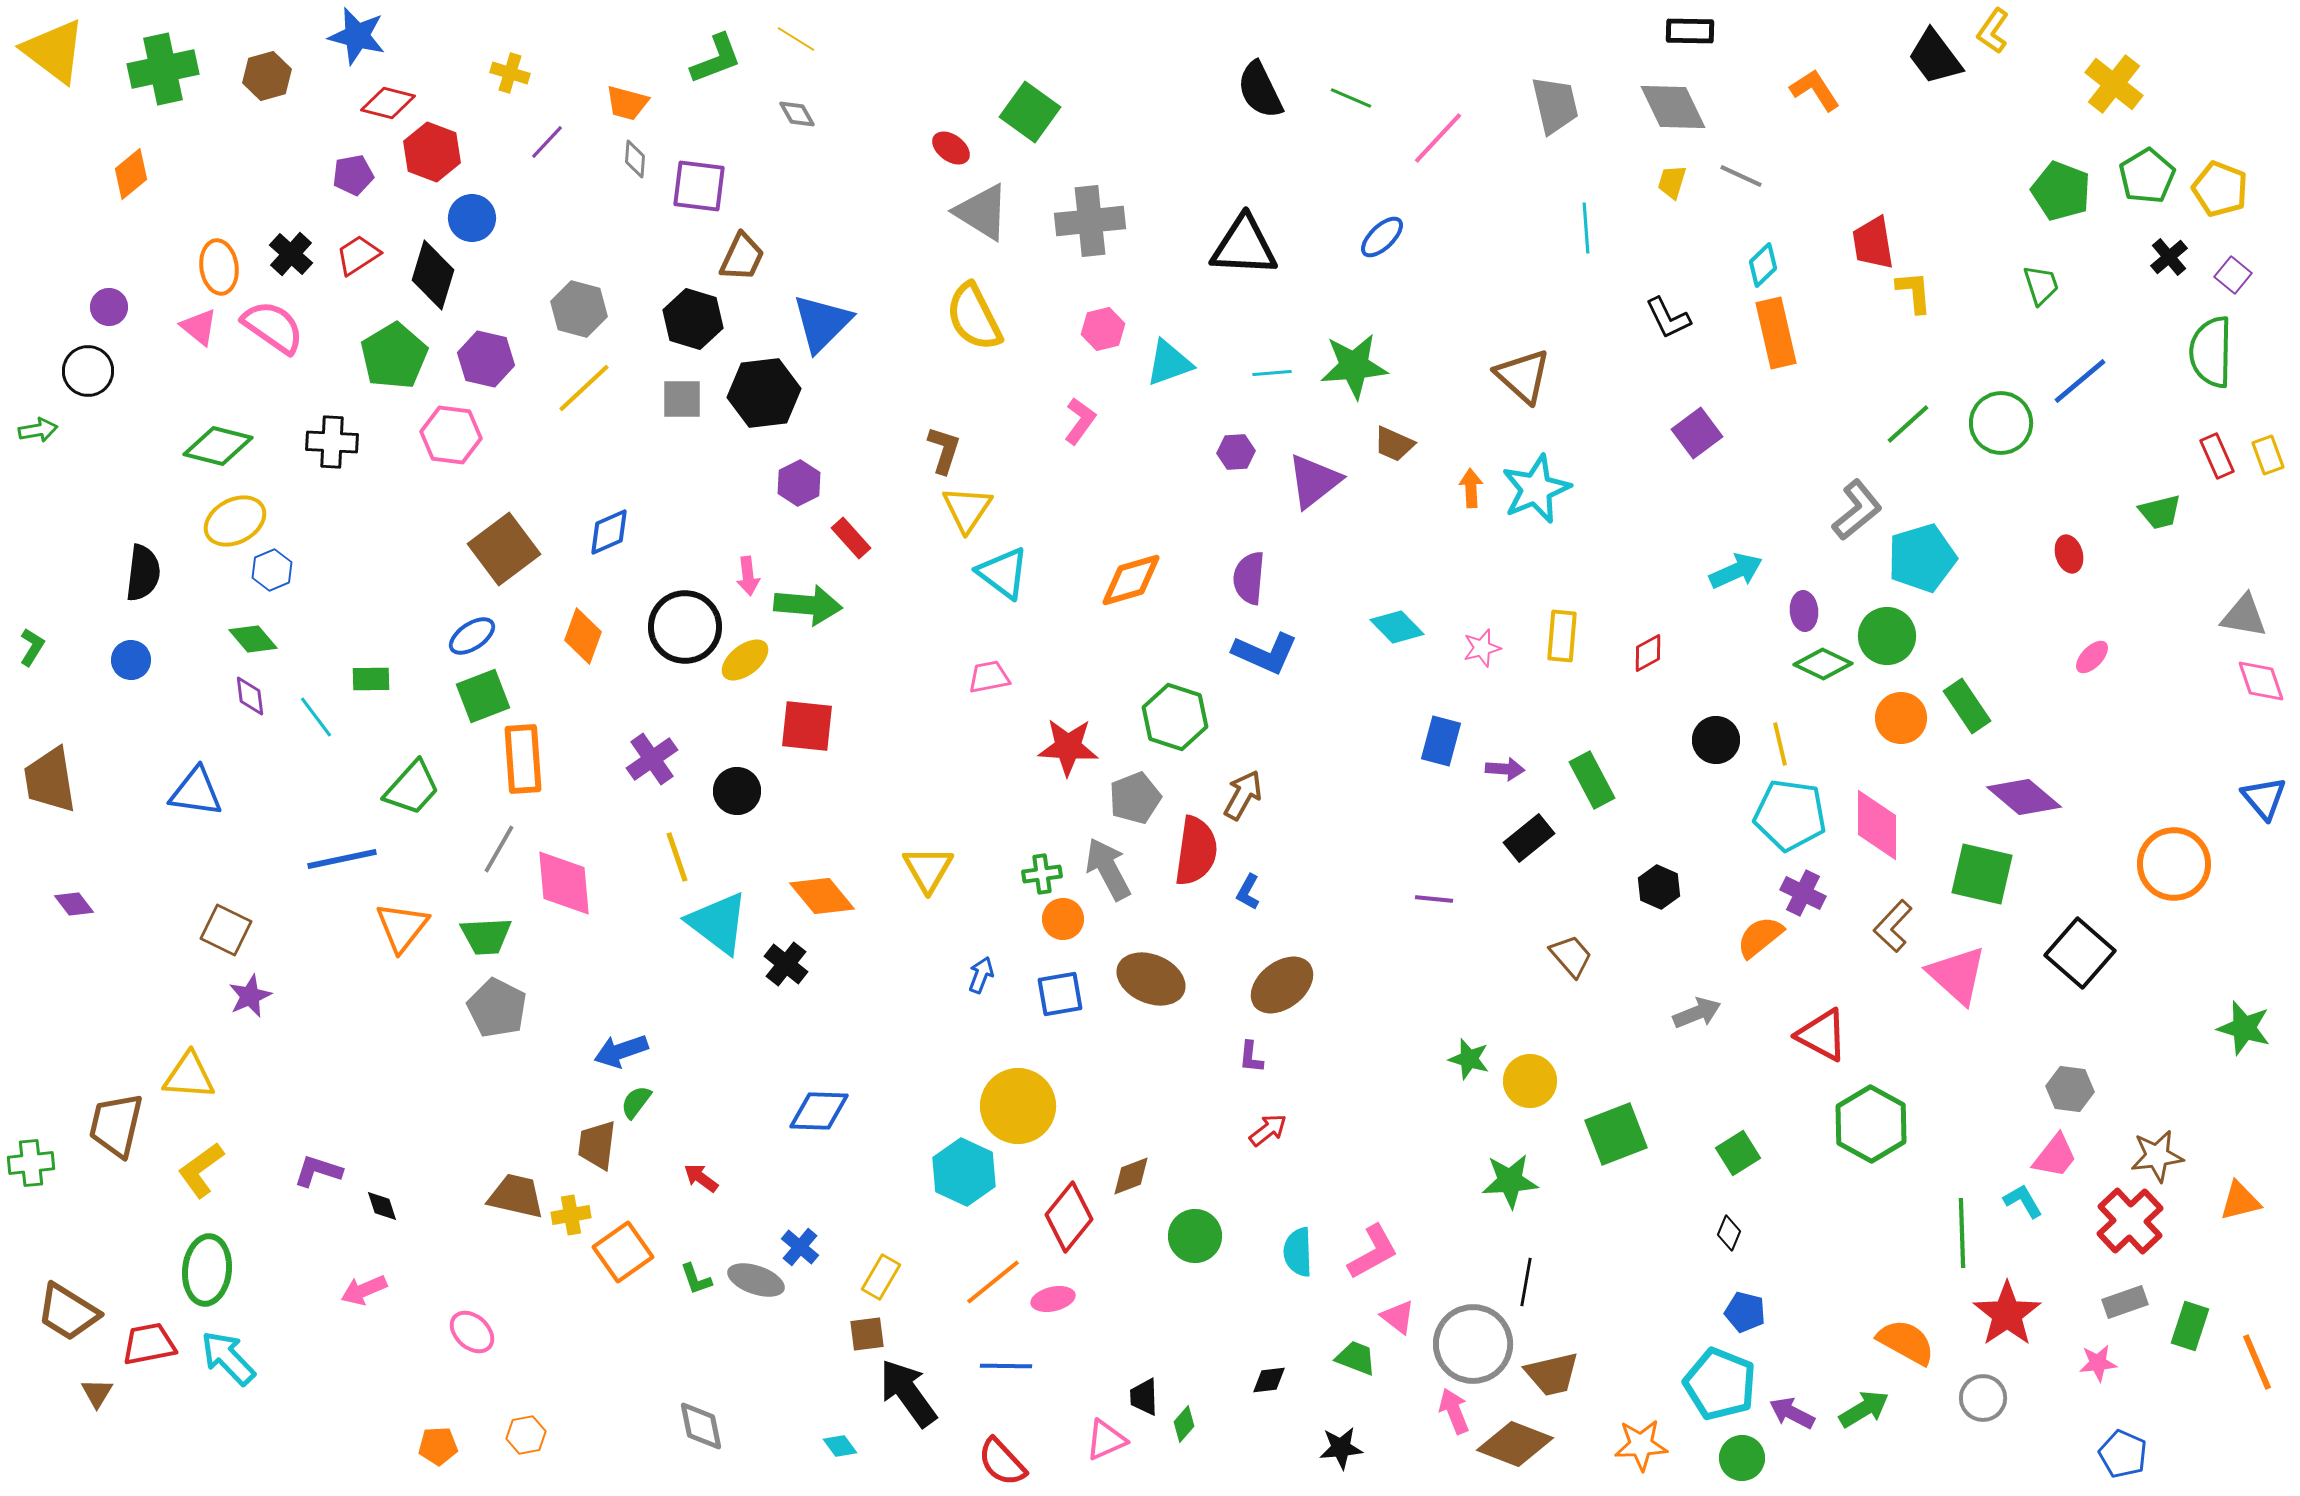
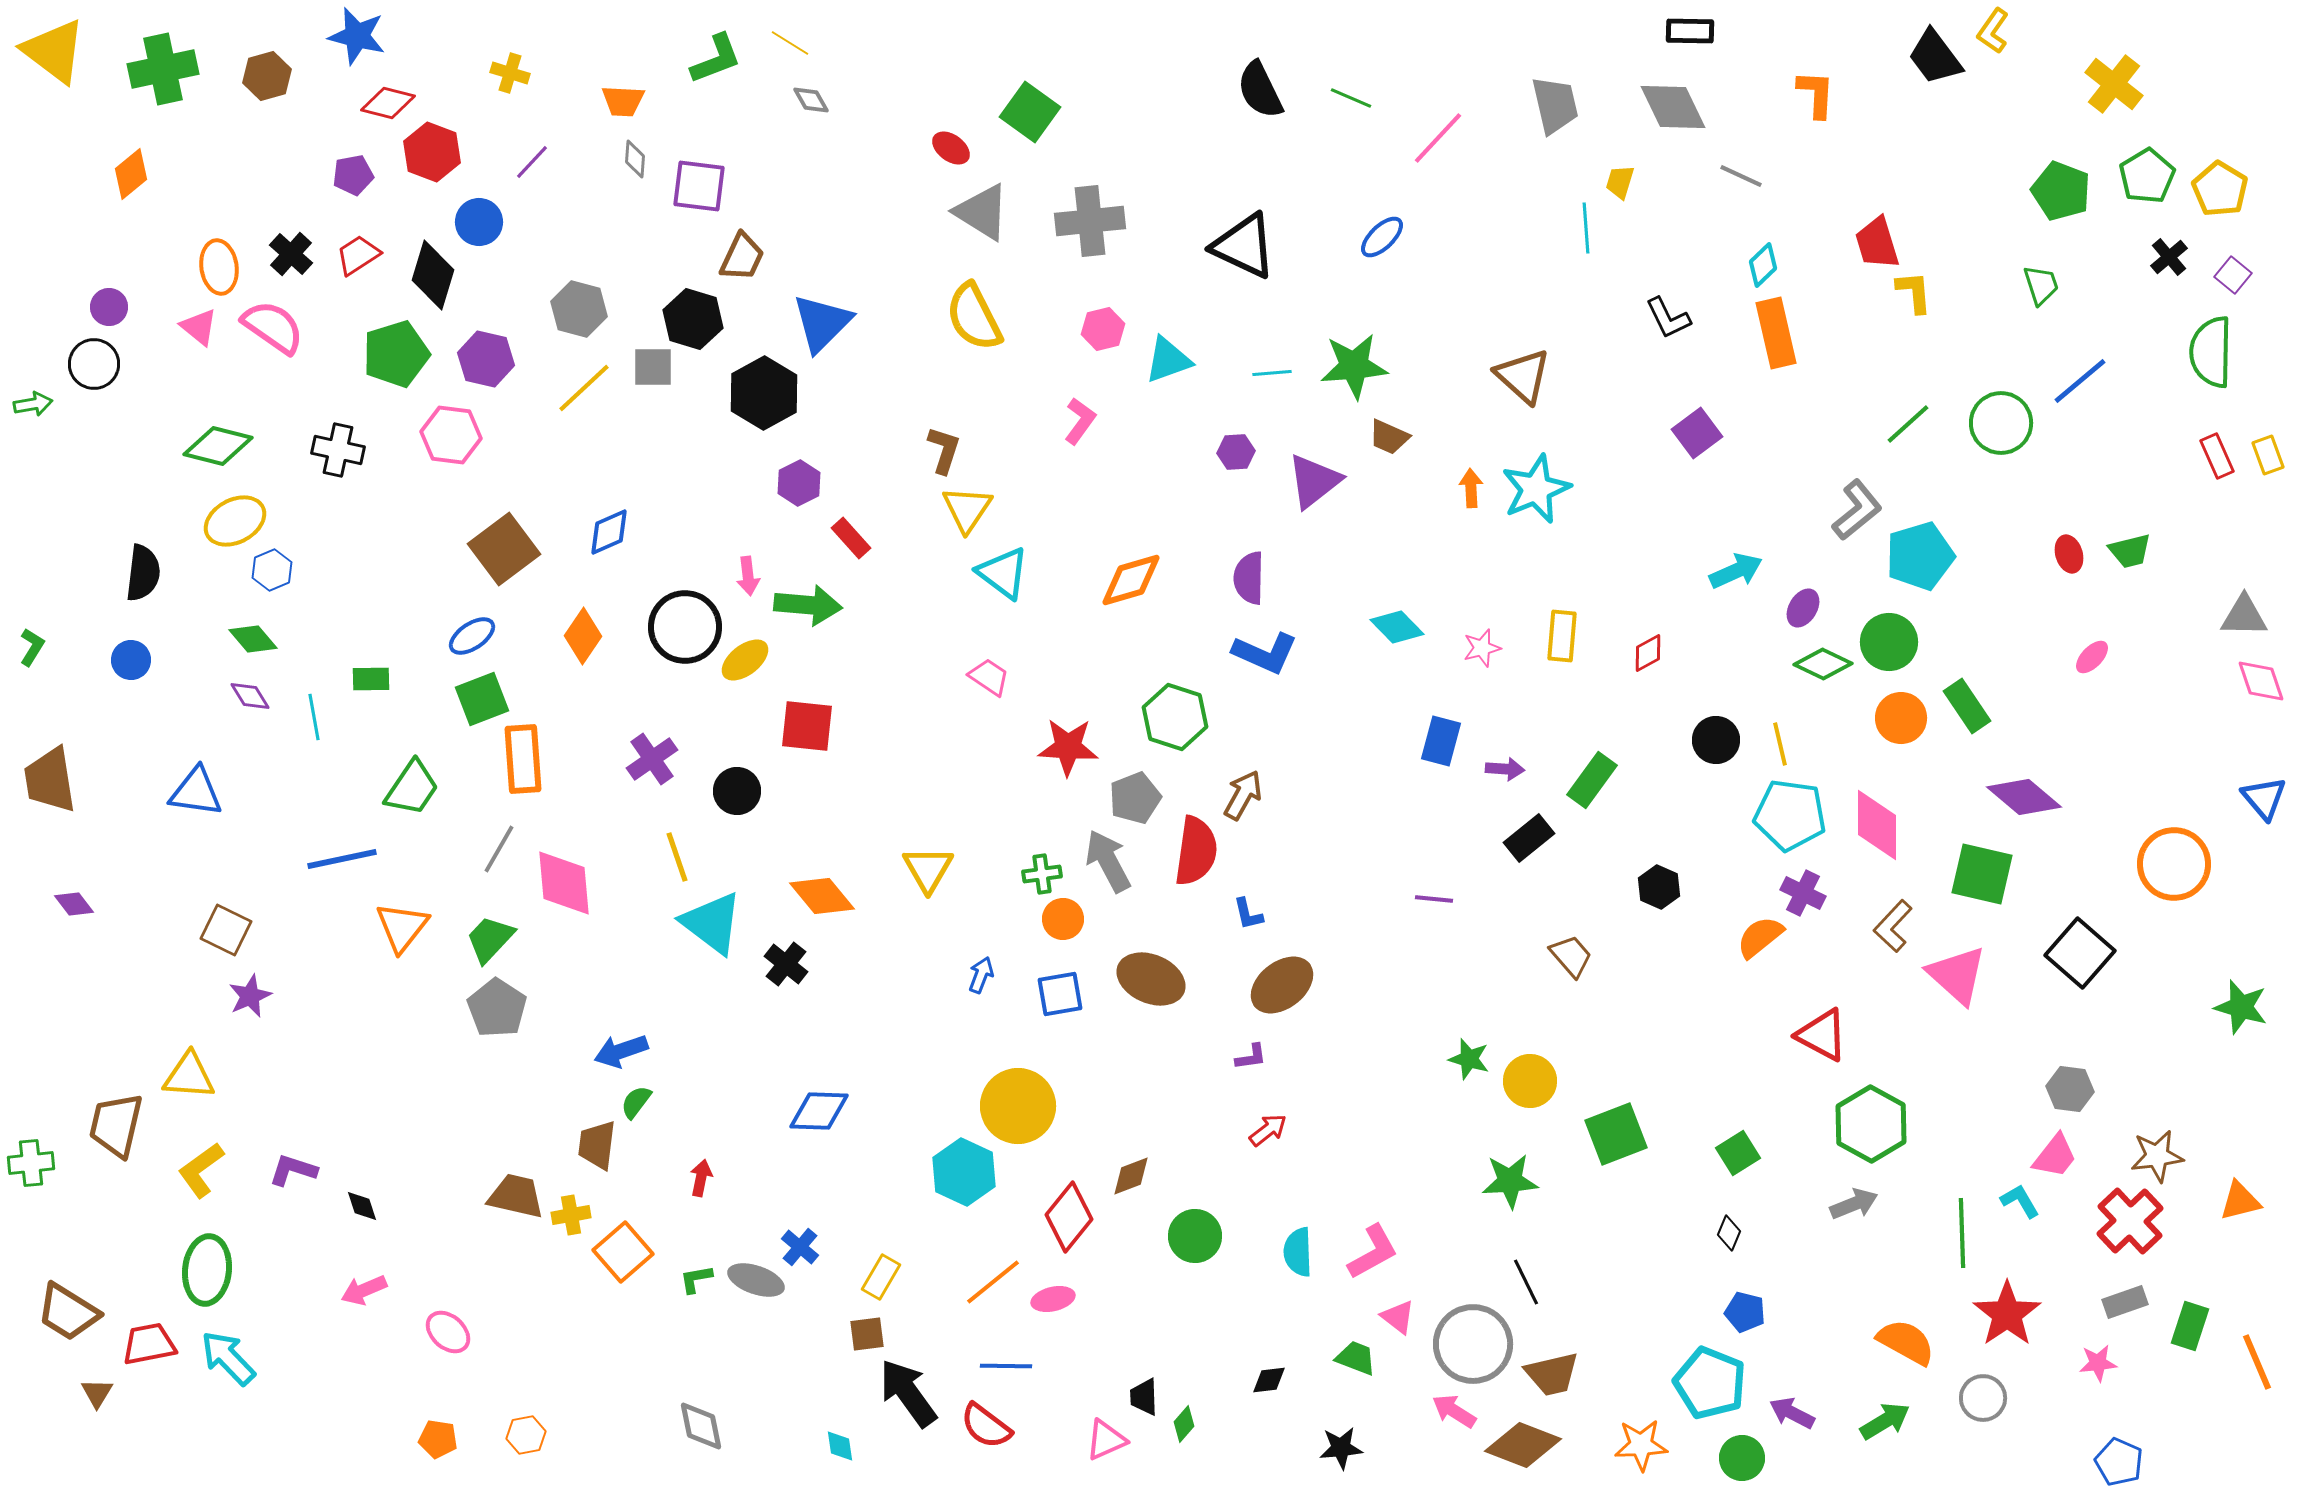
yellow line at (796, 39): moved 6 px left, 4 px down
orange L-shape at (1815, 90): moved 1 px right, 4 px down; rotated 36 degrees clockwise
orange trapezoid at (627, 103): moved 4 px left, 2 px up; rotated 12 degrees counterclockwise
gray diamond at (797, 114): moved 14 px right, 14 px up
purple line at (547, 142): moved 15 px left, 20 px down
yellow trapezoid at (1672, 182): moved 52 px left
yellow pentagon at (2220, 189): rotated 10 degrees clockwise
blue circle at (472, 218): moved 7 px right, 4 px down
red trapezoid at (1873, 243): moved 4 px right; rotated 8 degrees counterclockwise
black triangle at (1244, 246): rotated 22 degrees clockwise
green pentagon at (394, 356): moved 2 px right, 2 px up; rotated 14 degrees clockwise
cyan triangle at (1169, 363): moved 1 px left, 3 px up
black circle at (88, 371): moved 6 px right, 7 px up
black hexagon at (764, 393): rotated 22 degrees counterclockwise
gray square at (682, 399): moved 29 px left, 32 px up
green arrow at (38, 430): moved 5 px left, 26 px up
black cross at (332, 442): moved 6 px right, 8 px down; rotated 9 degrees clockwise
brown trapezoid at (1394, 444): moved 5 px left, 7 px up
green trapezoid at (2160, 512): moved 30 px left, 39 px down
cyan pentagon at (1922, 558): moved 2 px left, 2 px up
purple semicircle at (1249, 578): rotated 4 degrees counterclockwise
purple ellipse at (1804, 611): moved 1 px left, 3 px up; rotated 36 degrees clockwise
gray triangle at (2244, 616): rotated 9 degrees counterclockwise
orange diamond at (583, 636): rotated 14 degrees clockwise
green circle at (1887, 636): moved 2 px right, 6 px down
pink trapezoid at (989, 677): rotated 45 degrees clockwise
purple diamond at (250, 696): rotated 24 degrees counterclockwise
green square at (483, 696): moved 1 px left, 3 px down
cyan line at (316, 717): moved 2 px left; rotated 27 degrees clockwise
green rectangle at (1592, 780): rotated 64 degrees clockwise
green trapezoid at (412, 788): rotated 8 degrees counterclockwise
gray arrow at (1108, 869): moved 8 px up
blue L-shape at (1248, 892): moved 22 px down; rotated 42 degrees counterclockwise
cyan triangle at (718, 923): moved 6 px left
green trapezoid at (486, 936): moved 4 px right, 3 px down; rotated 136 degrees clockwise
gray pentagon at (497, 1008): rotated 6 degrees clockwise
gray arrow at (1697, 1013): moved 157 px right, 191 px down
green star at (2244, 1028): moved 3 px left, 21 px up
purple L-shape at (1251, 1057): rotated 104 degrees counterclockwise
purple L-shape at (318, 1171): moved 25 px left, 1 px up
red arrow at (701, 1178): rotated 66 degrees clockwise
cyan L-shape at (2023, 1201): moved 3 px left
black diamond at (382, 1206): moved 20 px left
orange square at (623, 1252): rotated 6 degrees counterclockwise
green L-shape at (696, 1279): rotated 99 degrees clockwise
black line at (1526, 1282): rotated 36 degrees counterclockwise
pink ellipse at (472, 1332): moved 24 px left
cyan pentagon at (1720, 1384): moved 10 px left, 1 px up
green arrow at (1864, 1409): moved 21 px right, 12 px down
pink arrow at (1454, 1411): rotated 36 degrees counterclockwise
brown diamond at (1515, 1444): moved 8 px right, 1 px down
orange pentagon at (438, 1446): moved 7 px up; rotated 12 degrees clockwise
cyan diamond at (840, 1446): rotated 28 degrees clockwise
blue pentagon at (2123, 1454): moved 4 px left, 8 px down
red semicircle at (1002, 1462): moved 16 px left, 36 px up; rotated 10 degrees counterclockwise
